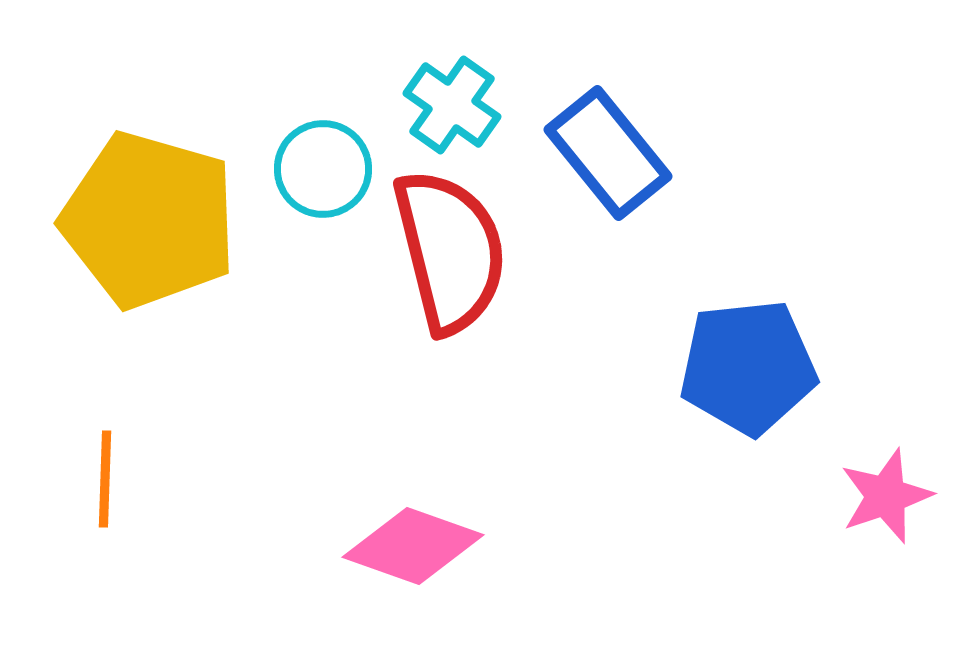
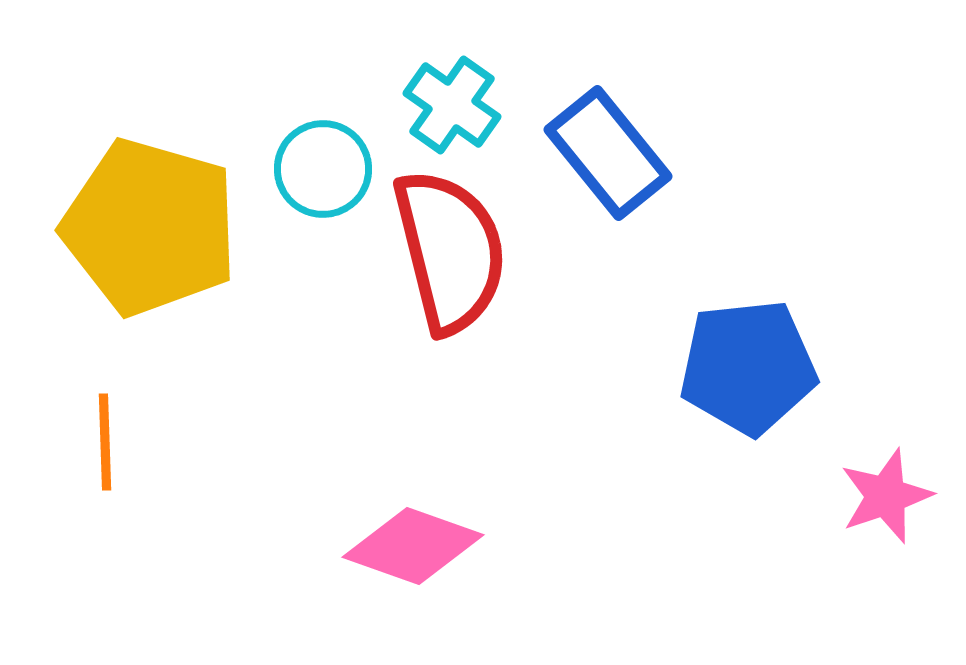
yellow pentagon: moved 1 px right, 7 px down
orange line: moved 37 px up; rotated 4 degrees counterclockwise
